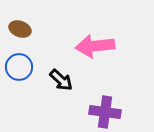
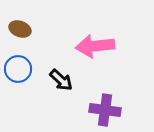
blue circle: moved 1 px left, 2 px down
purple cross: moved 2 px up
